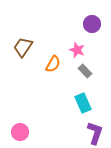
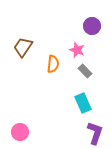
purple circle: moved 2 px down
orange semicircle: rotated 24 degrees counterclockwise
